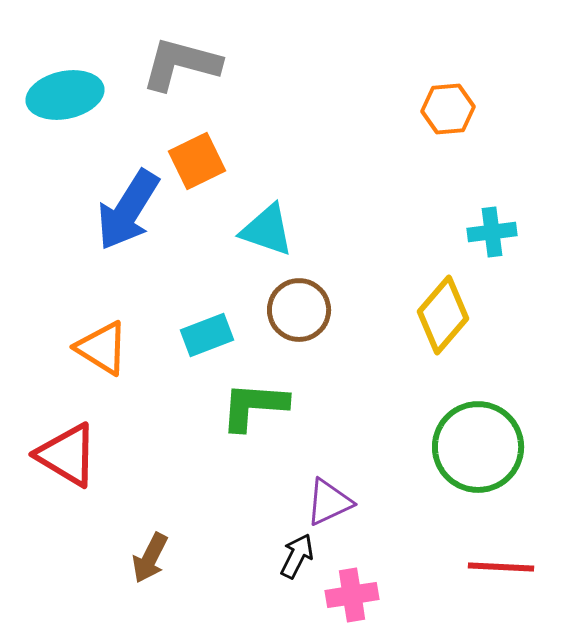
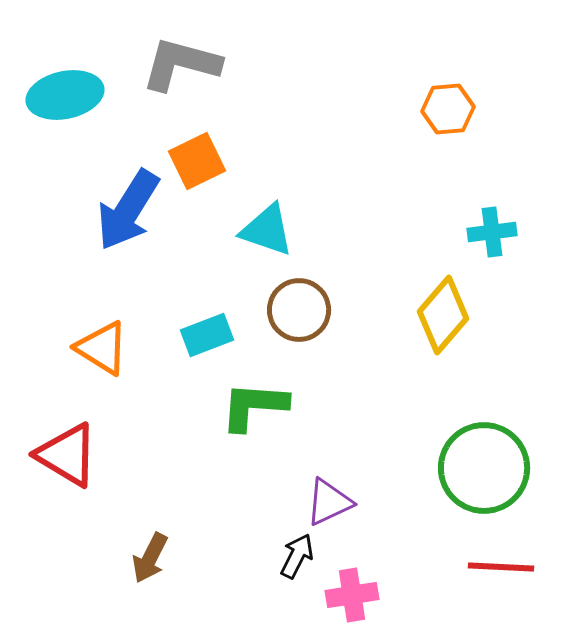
green circle: moved 6 px right, 21 px down
